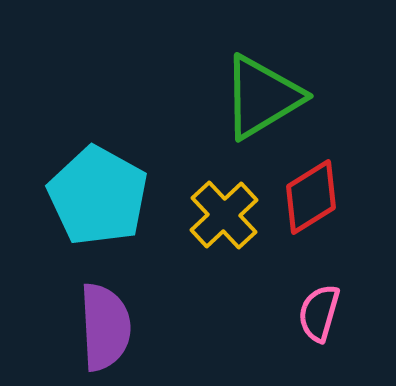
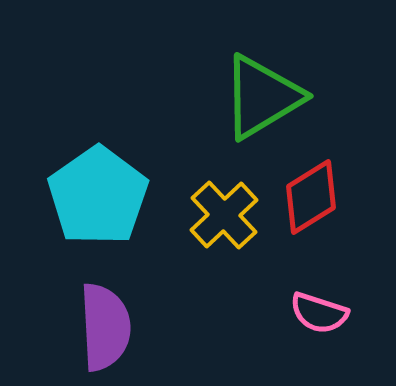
cyan pentagon: rotated 8 degrees clockwise
pink semicircle: rotated 88 degrees counterclockwise
